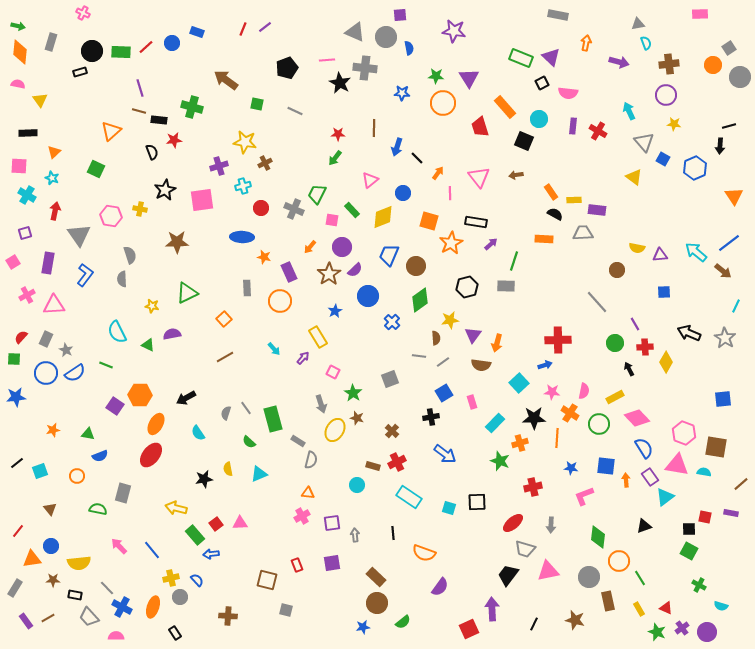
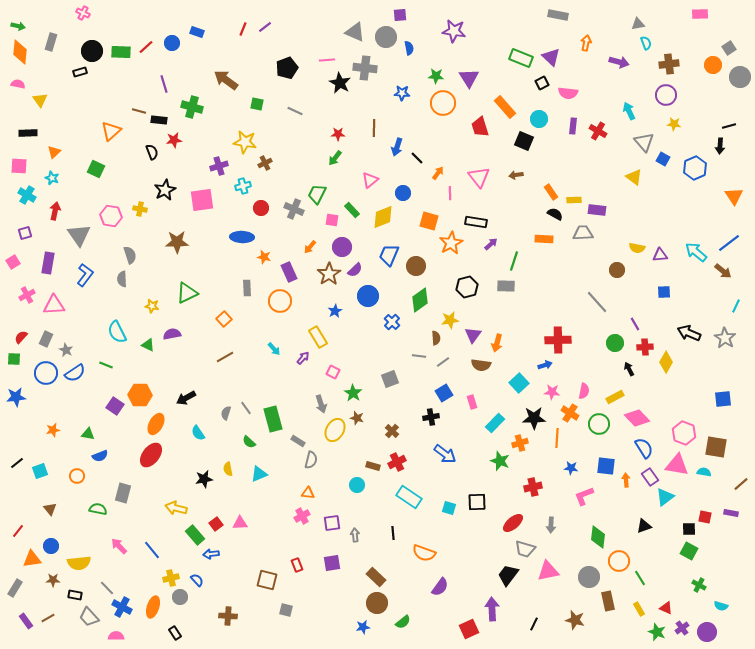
purple line at (140, 88): moved 24 px right, 4 px up
